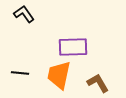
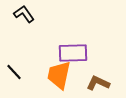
purple rectangle: moved 6 px down
black line: moved 6 px left, 1 px up; rotated 42 degrees clockwise
brown L-shape: rotated 35 degrees counterclockwise
